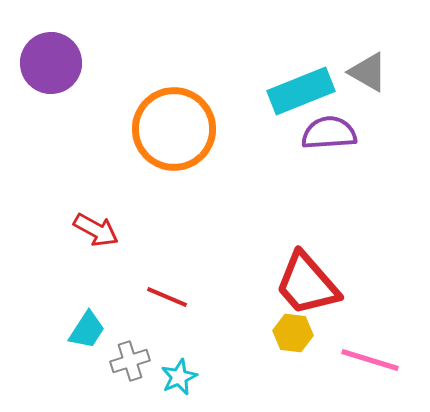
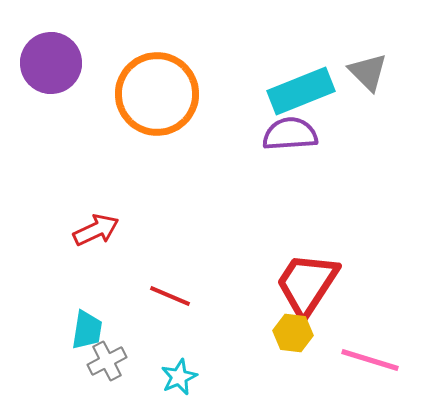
gray triangle: rotated 15 degrees clockwise
orange circle: moved 17 px left, 35 px up
purple semicircle: moved 39 px left, 1 px down
red arrow: rotated 54 degrees counterclockwise
red trapezoid: rotated 74 degrees clockwise
red line: moved 3 px right, 1 px up
cyan trapezoid: rotated 24 degrees counterclockwise
gray cross: moved 23 px left; rotated 9 degrees counterclockwise
